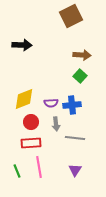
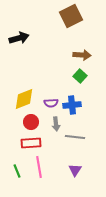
black arrow: moved 3 px left, 7 px up; rotated 18 degrees counterclockwise
gray line: moved 1 px up
